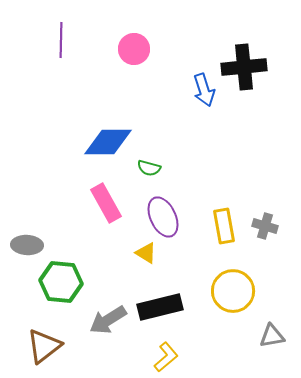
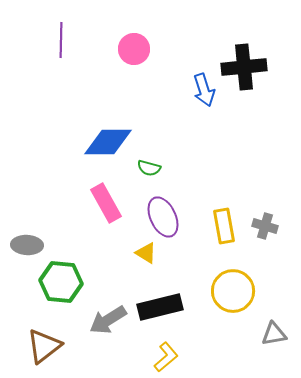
gray triangle: moved 2 px right, 2 px up
